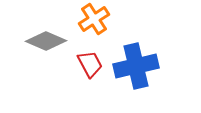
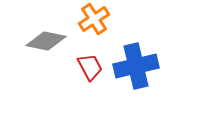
gray diamond: rotated 12 degrees counterclockwise
red trapezoid: moved 3 px down
